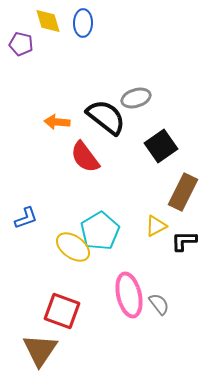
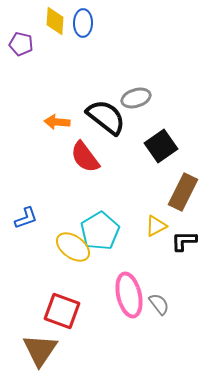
yellow diamond: moved 7 px right; rotated 20 degrees clockwise
